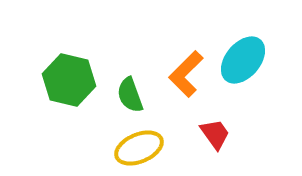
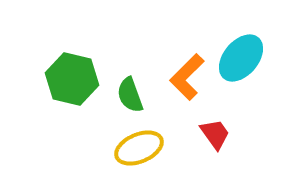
cyan ellipse: moved 2 px left, 2 px up
orange L-shape: moved 1 px right, 3 px down
green hexagon: moved 3 px right, 1 px up
